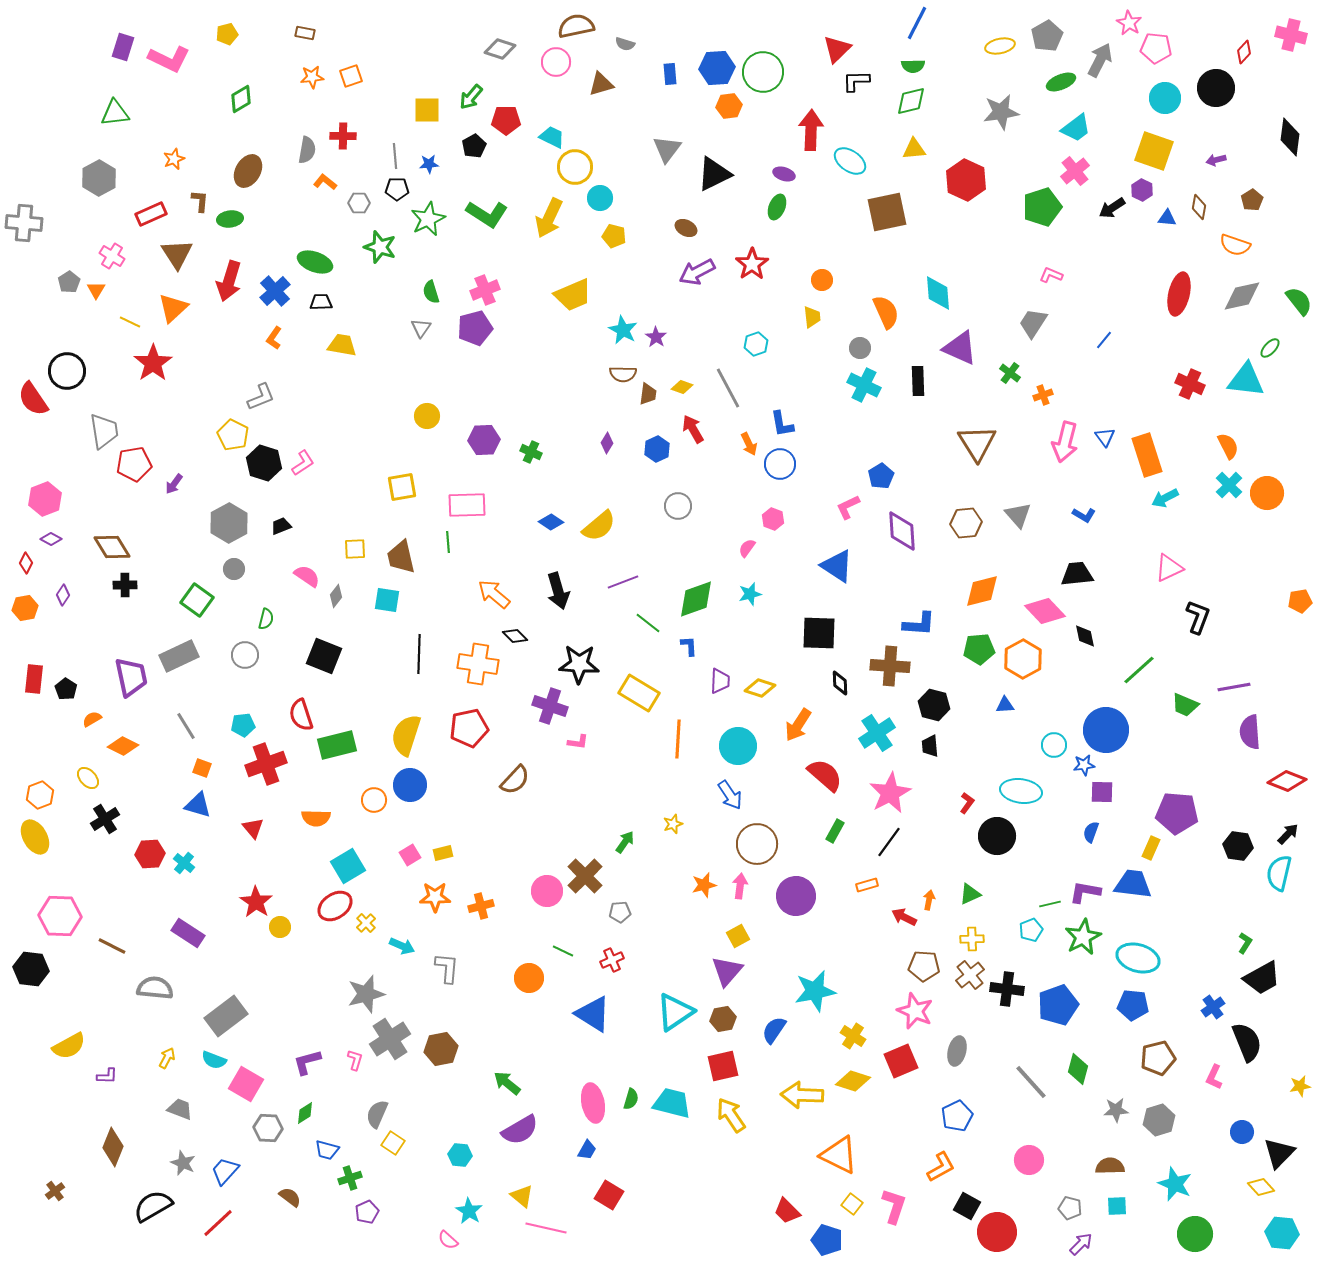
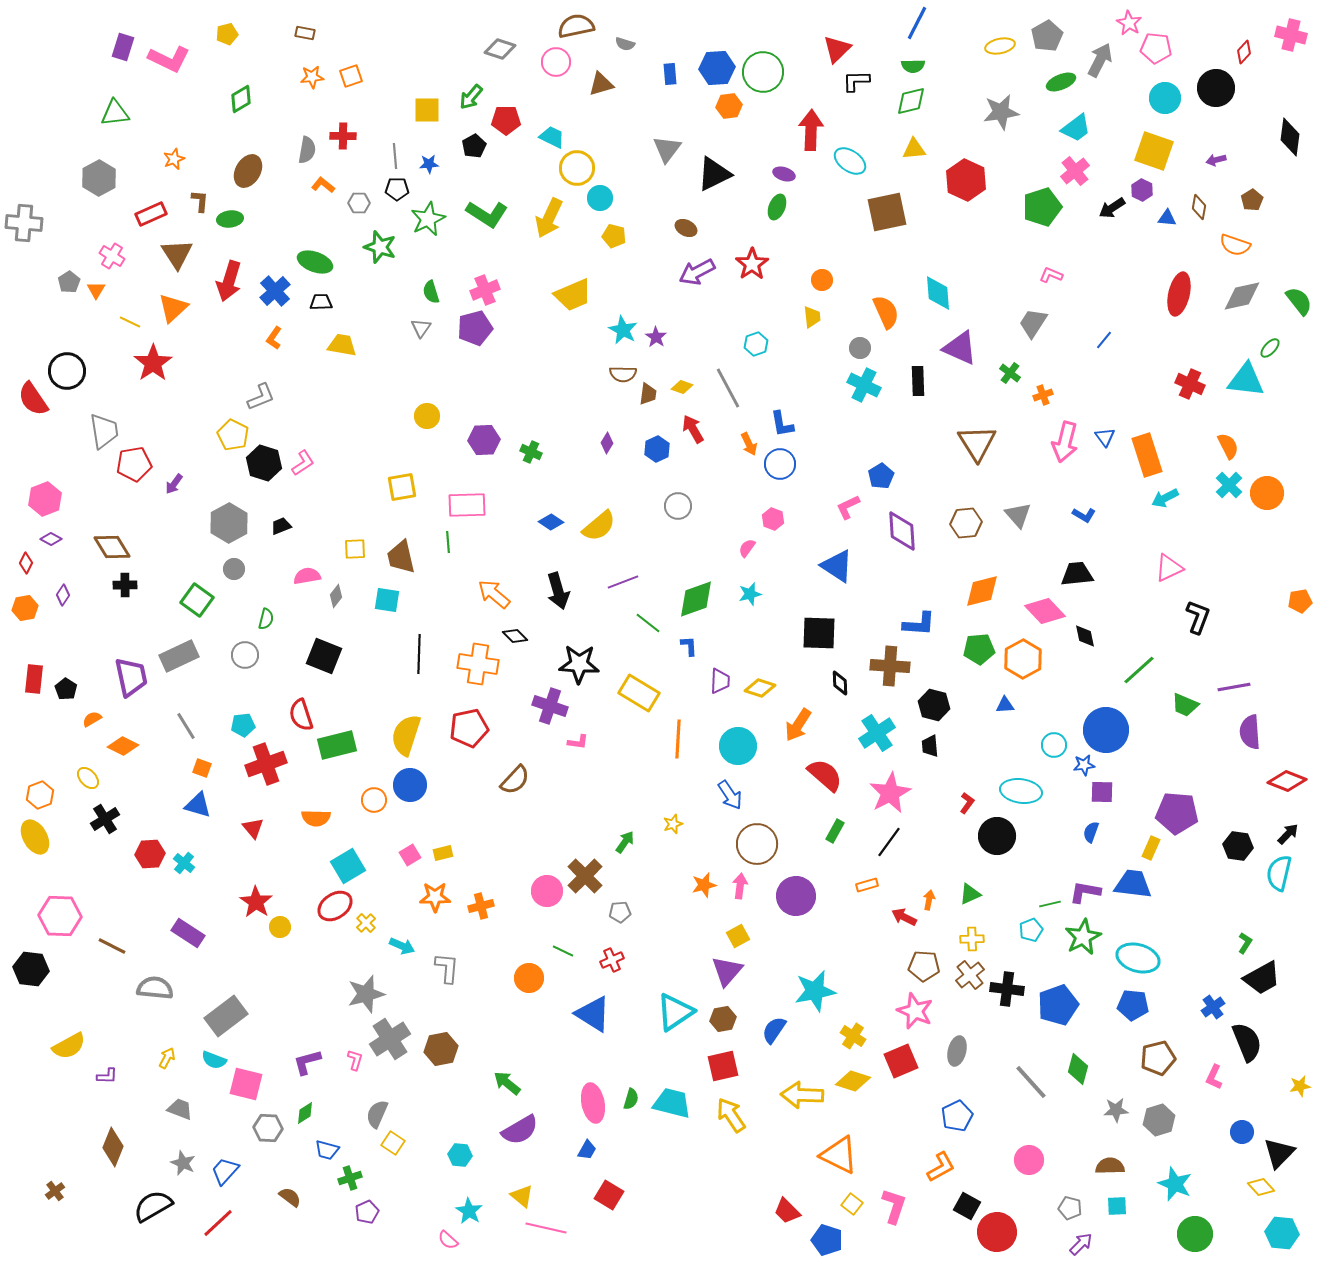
yellow circle at (575, 167): moved 2 px right, 1 px down
orange L-shape at (325, 182): moved 2 px left, 3 px down
pink semicircle at (307, 576): rotated 44 degrees counterclockwise
pink square at (246, 1084): rotated 16 degrees counterclockwise
